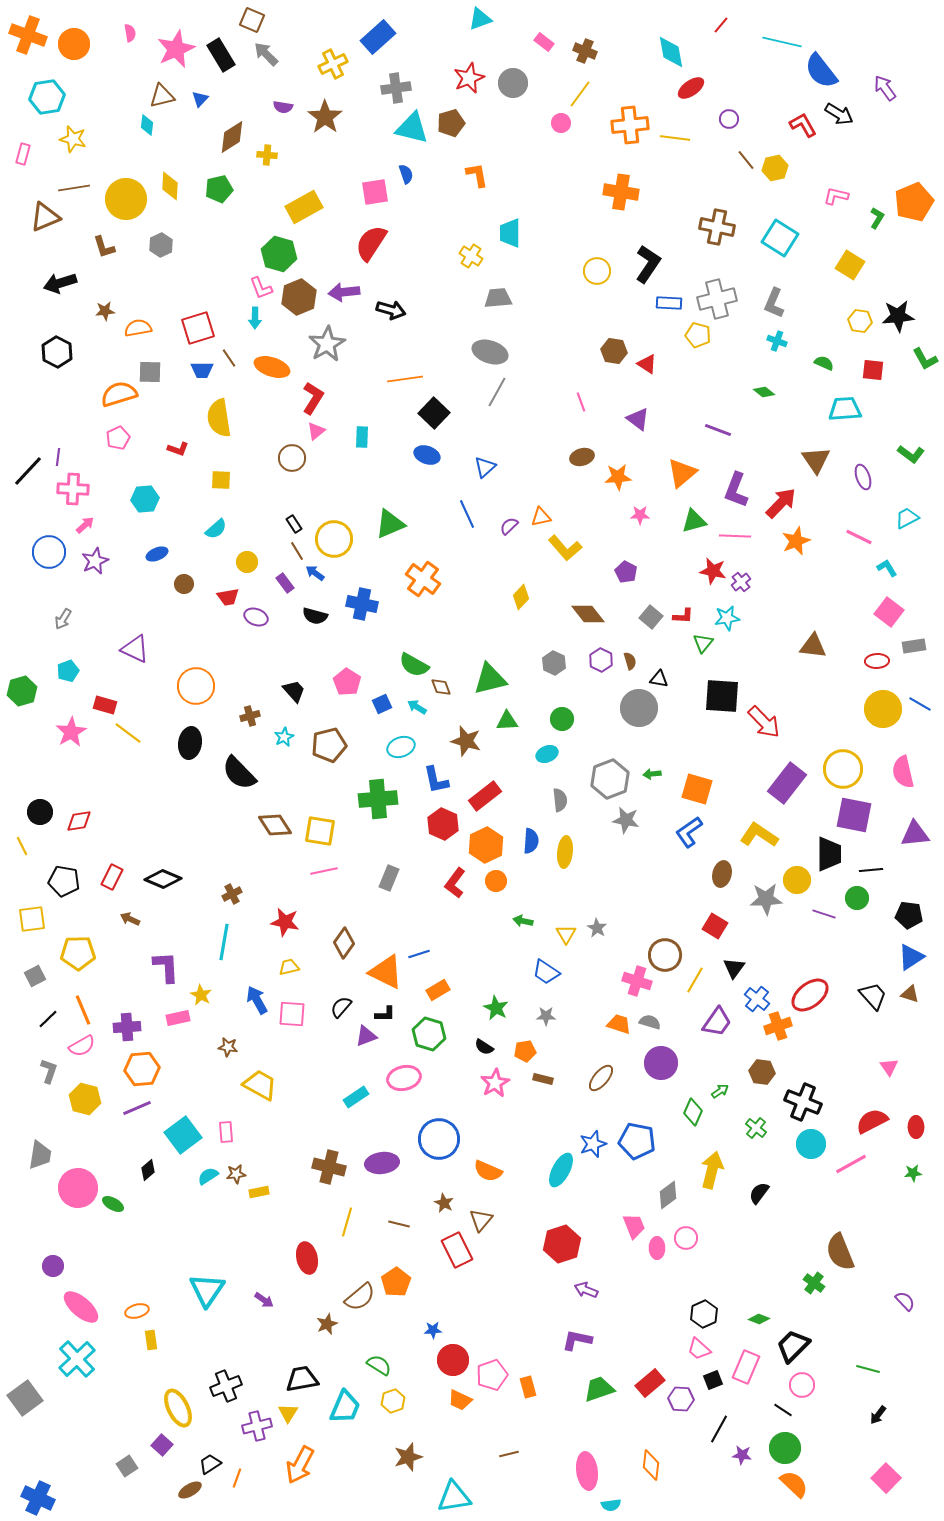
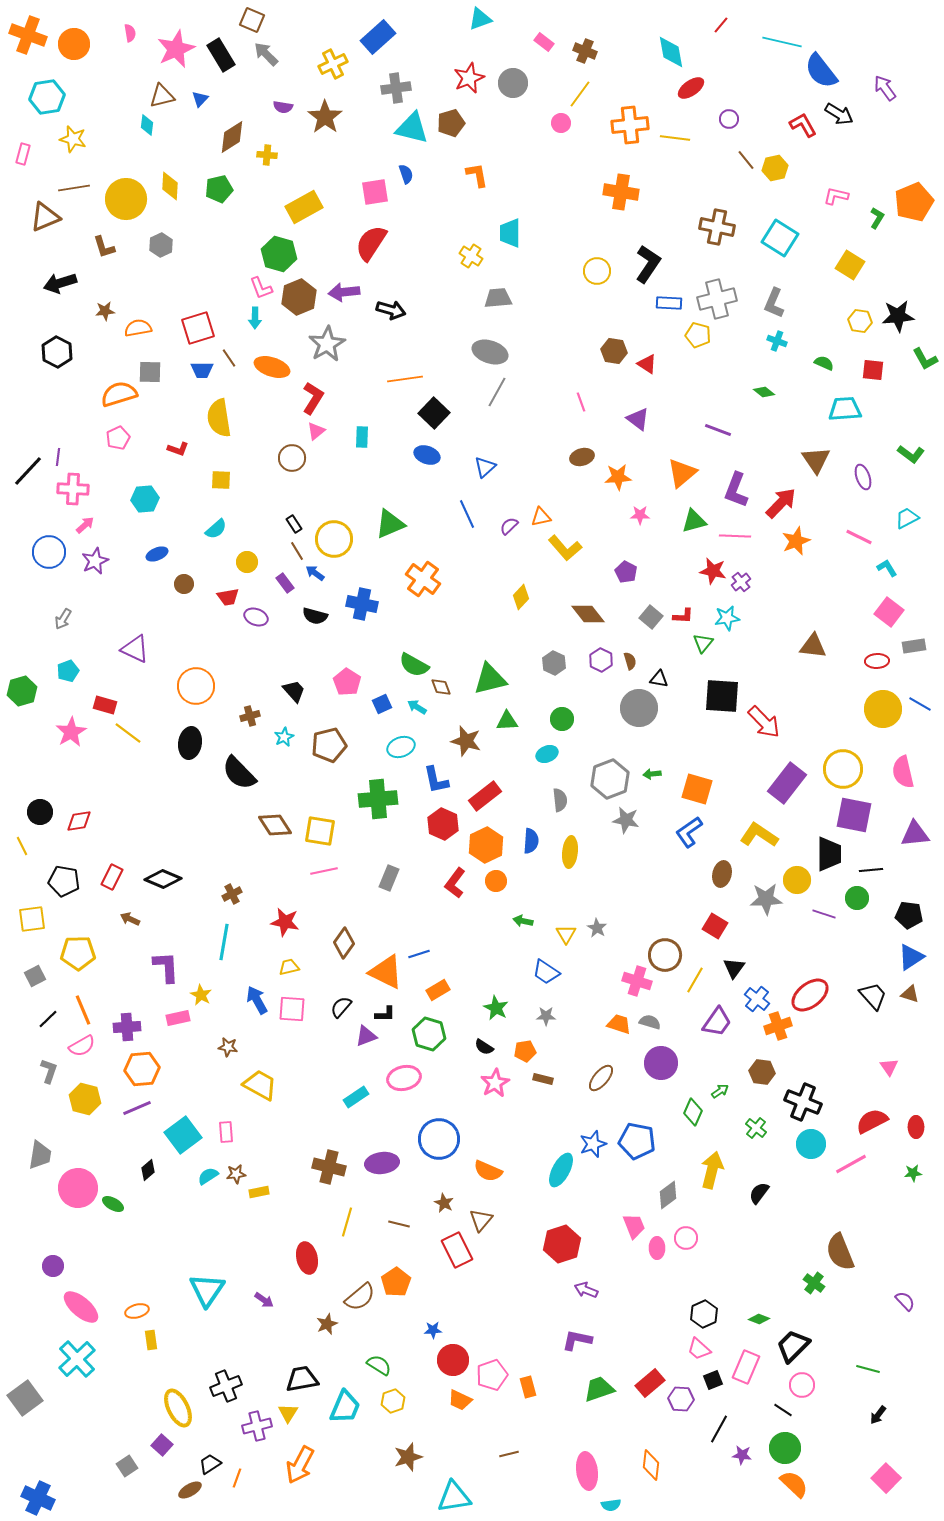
yellow ellipse at (565, 852): moved 5 px right
pink square at (292, 1014): moved 5 px up
